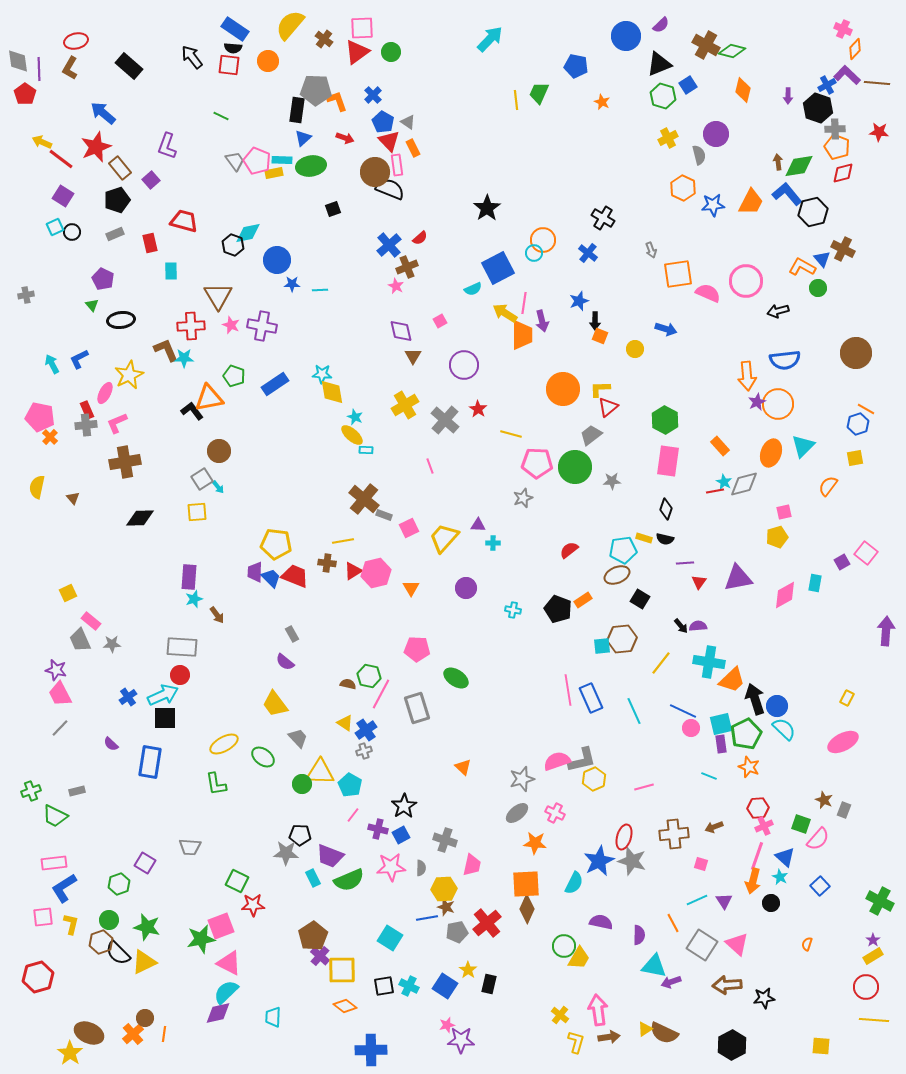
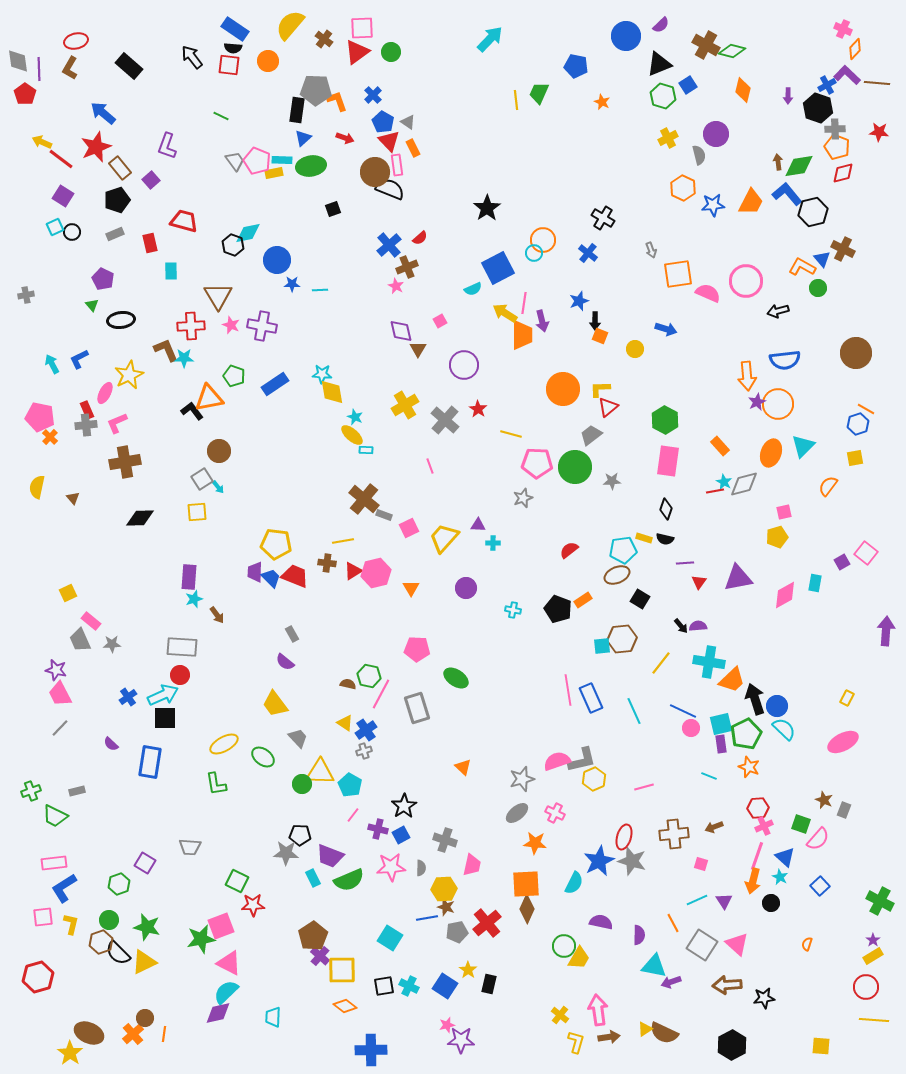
brown triangle at (413, 356): moved 5 px right, 7 px up
